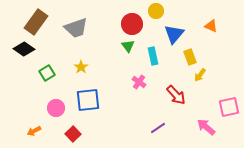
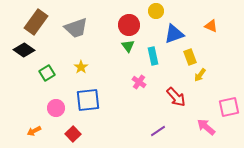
red circle: moved 3 px left, 1 px down
blue triangle: rotated 30 degrees clockwise
black diamond: moved 1 px down
red arrow: moved 2 px down
purple line: moved 3 px down
